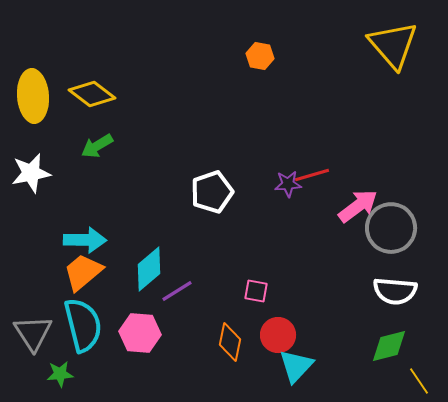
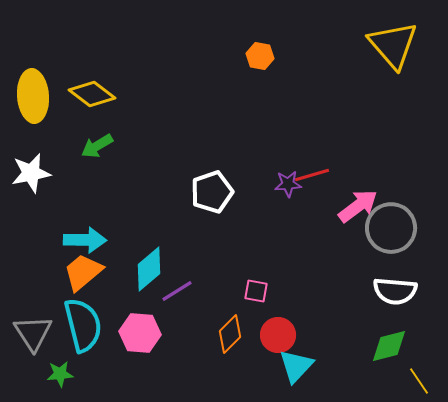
orange diamond: moved 8 px up; rotated 33 degrees clockwise
